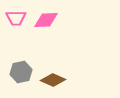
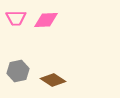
gray hexagon: moved 3 px left, 1 px up
brown diamond: rotated 10 degrees clockwise
